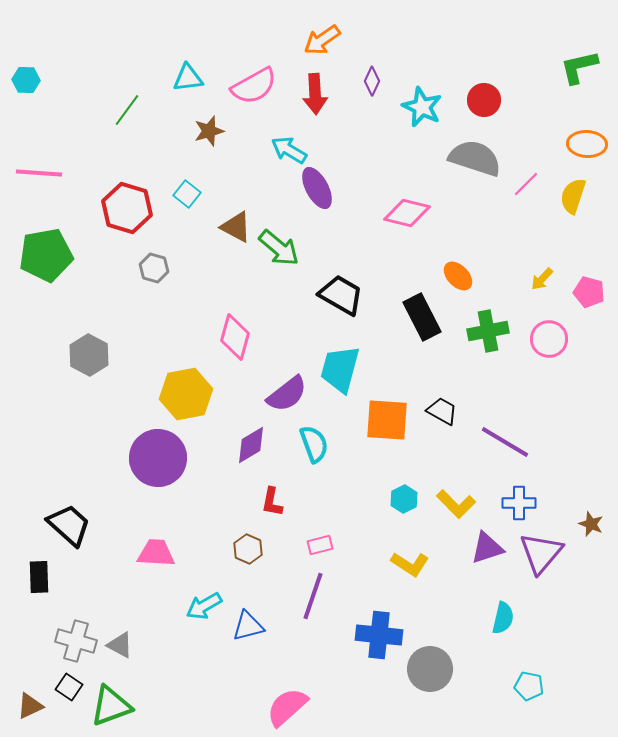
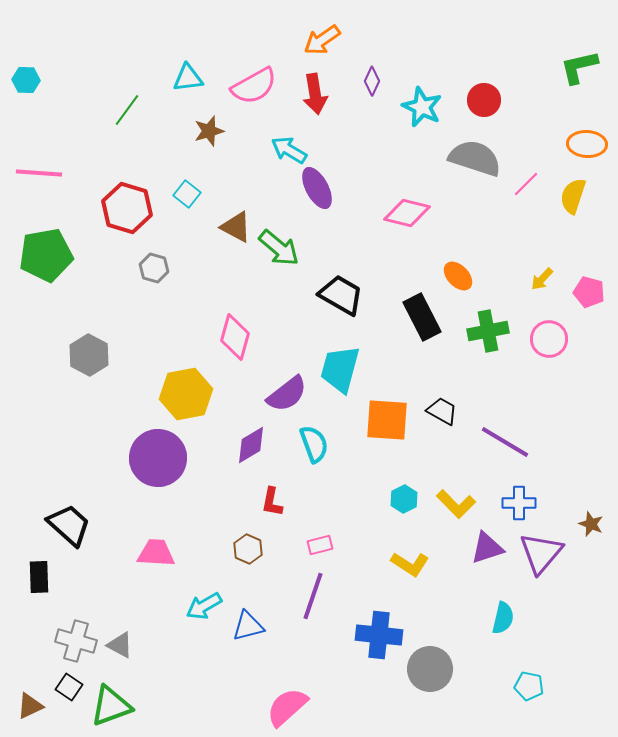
red arrow at (315, 94): rotated 6 degrees counterclockwise
